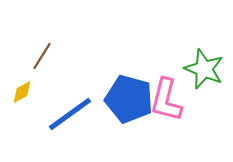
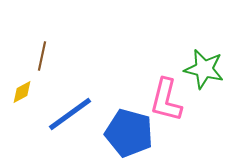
brown line: rotated 20 degrees counterclockwise
green star: rotated 9 degrees counterclockwise
blue pentagon: moved 34 px down
